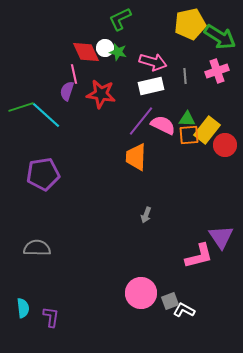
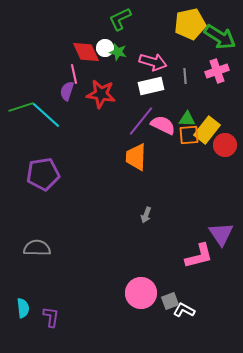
purple triangle: moved 3 px up
